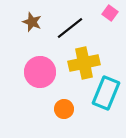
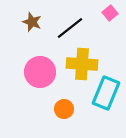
pink square: rotated 14 degrees clockwise
yellow cross: moved 2 px left, 1 px down; rotated 16 degrees clockwise
